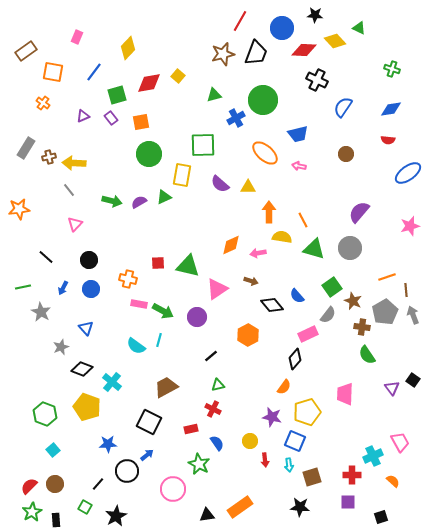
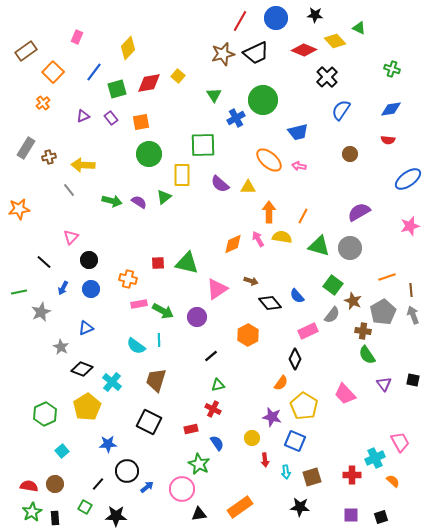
blue circle at (282, 28): moved 6 px left, 10 px up
red diamond at (304, 50): rotated 20 degrees clockwise
black trapezoid at (256, 53): rotated 44 degrees clockwise
orange square at (53, 72): rotated 35 degrees clockwise
black cross at (317, 80): moved 10 px right, 3 px up; rotated 20 degrees clockwise
green square at (117, 95): moved 6 px up
green triangle at (214, 95): rotated 49 degrees counterclockwise
orange cross at (43, 103): rotated 16 degrees clockwise
blue semicircle at (343, 107): moved 2 px left, 3 px down
blue trapezoid at (298, 134): moved 2 px up
orange ellipse at (265, 153): moved 4 px right, 7 px down
brown circle at (346, 154): moved 4 px right
yellow arrow at (74, 163): moved 9 px right, 2 px down
blue ellipse at (408, 173): moved 6 px down
yellow rectangle at (182, 175): rotated 10 degrees counterclockwise
green triangle at (164, 197): rotated 14 degrees counterclockwise
purple semicircle at (139, 202): rotated 63 degrees clockwise
purple semicircle at (359, 212): rotated 20 degrees clockwise
orange line at (303, 220): moved 4 px up; rotated 56 degrees clockwise
pink triangle at (75, 224): moved 4 px left, 13 px down
orange diamond at (231, 245): moved 2 px right, 1 px up
green triangle at (314, 249): moved 5 px right, 3 px up
pink arrow at (258, 253): moved 14 px up; rotated 70 degrees clockwise
black line at (46, 257): moved 2 px left, 5 px down
green triangle at (188, 266): moved 1 px left, 3 px up
green line at (23, 287): moved 4 px left, 5 px down
green square at (332, 287): moved 1 px right, 2 px up; rotated 18 degrees counterclockwise
brown line at (406, 290): moved 5 px right
pink rectangle at (139, 304): rotated 21 degrees counterclockwise
black diamond at (272, 305): moved 2 px left, 2 px up
gray star at (41, 312): rotated 18 degrees clockwise
gray pentagon at (385, 312): moved 2 px left
gray semicircle at (328, 315): moved 4 px right
brown cross at (362, 327): moved 1 px right, 4 px down
blue triangle at (86, 328): rotated 49 degrees clockwise
pink rectangle at (308, 334): moved 3 px up
cyan line at (159, 340): rotated 16 degrees counterclockwise
gray star at (61, 347): rotated 21 degrees counterclockwise
black diamond at (295, 359): rotated 15 degrees counterclockwise
black square at (413, 380): rotated 24 degrees counterclockwise
brown trapezoid at (166, 387): moved 10 px left, 7 px up; rotated 45 degrees counterclockwise
orange semicircle at (284, 387): moved 3 px left, 4 px up
purple triangle at (392, 388): moved 8 px left, 4 px up
pink trapezoid at (345, 394): rotated 45 degrees counterclockwise
yellow pentagon at (87, 407): rotated 20 degrees clockwise
yellow pentagon at (307, 412): moved 3 px left, 6 px up; rotated 24 degrees counterclockwise
green hexagon at (45, 414): rotated 15 degrees clockwise
yellow circle at (250, 441): moved 2 px right, 3 px up
cyan square at (53, 450): moved 9 px right, 1 px down
blue arrow at (147, 455): moved 32 px down
cyan cross at (373, 456): moved 2 px right, 2 px down
cyan arrow at (289, 465): moved 3 px left, 7 px down
red semicircle at (29, 486): rotated 54 degrees clockwise
pink circle at (173, 489): moved 9 px right
purple square at (348, 502): moved 3 px right, 13 px down
black triangle at (207, 515): moved 8 px left, 1 px up
black star at (116, 516): rotated 30 degrees clockwise
black rectangle at (56, 520): moved 1 px left, 2 px up
